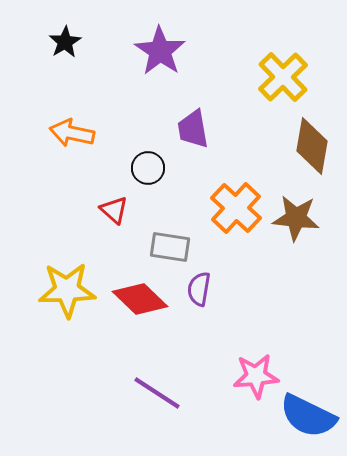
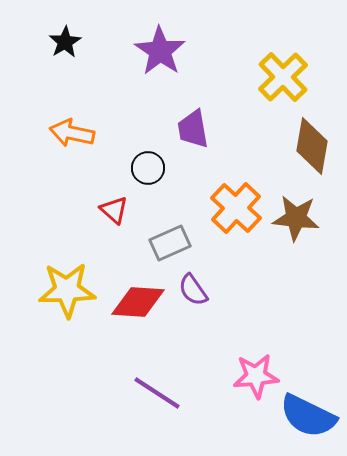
gray rectangle: moved 4 px up; rotated 33 degrees counterclockwise
purple semicircle: moved 6 px left, 1 px down; rotated 44 degrees counterclockwise
red diamond: moved 2 px left, 3 px down; rotated 40 degrees counterclockwise
